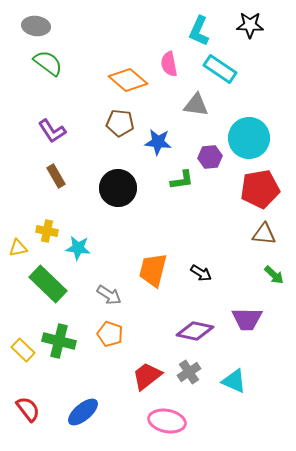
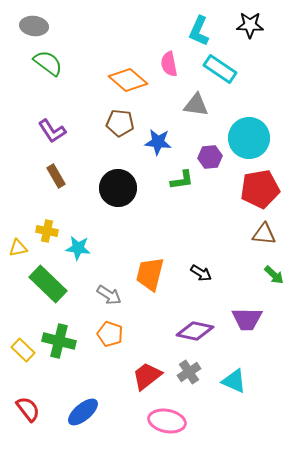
gray ellipse: moved 2 px left
orange trapezoid: moved 3 px left, 4 px down
